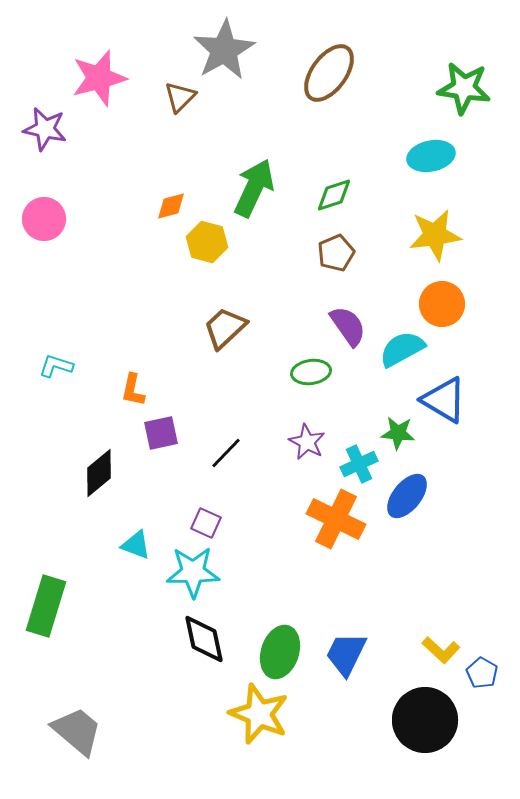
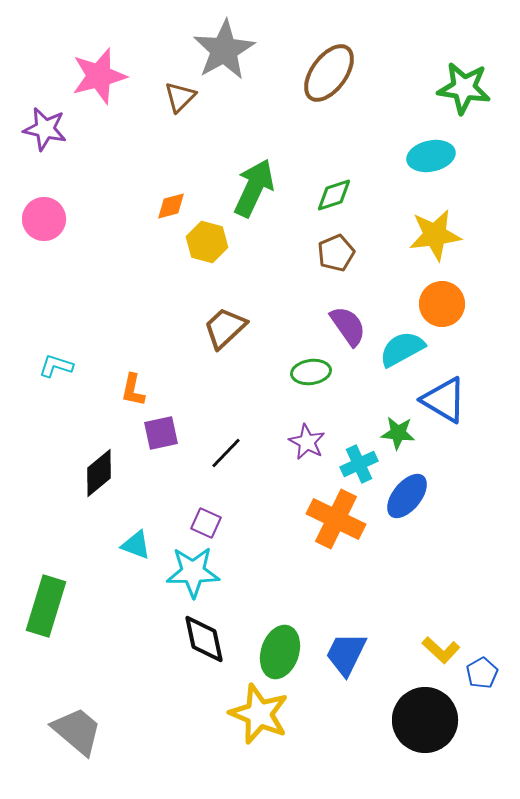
pink star at (99, 78): moved 2 px up
blue pentagon at (482, 673): rotated 12 degrees clockwise
